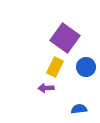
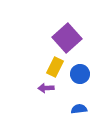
purple square: moved 2 px right; rotated 12 degrees clockwise
blue circle: moved 6 px left, 7 px down
